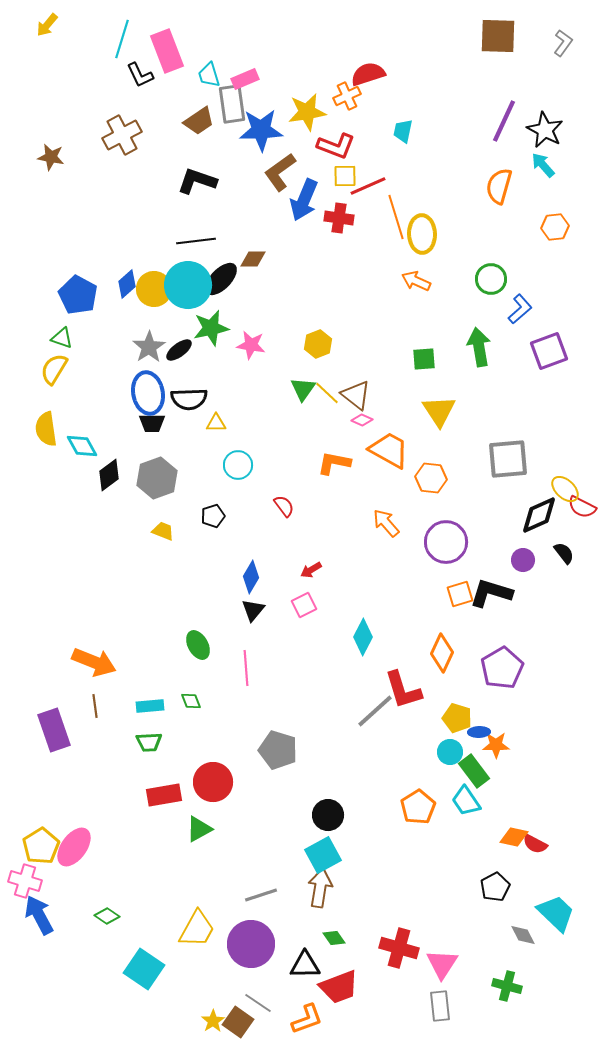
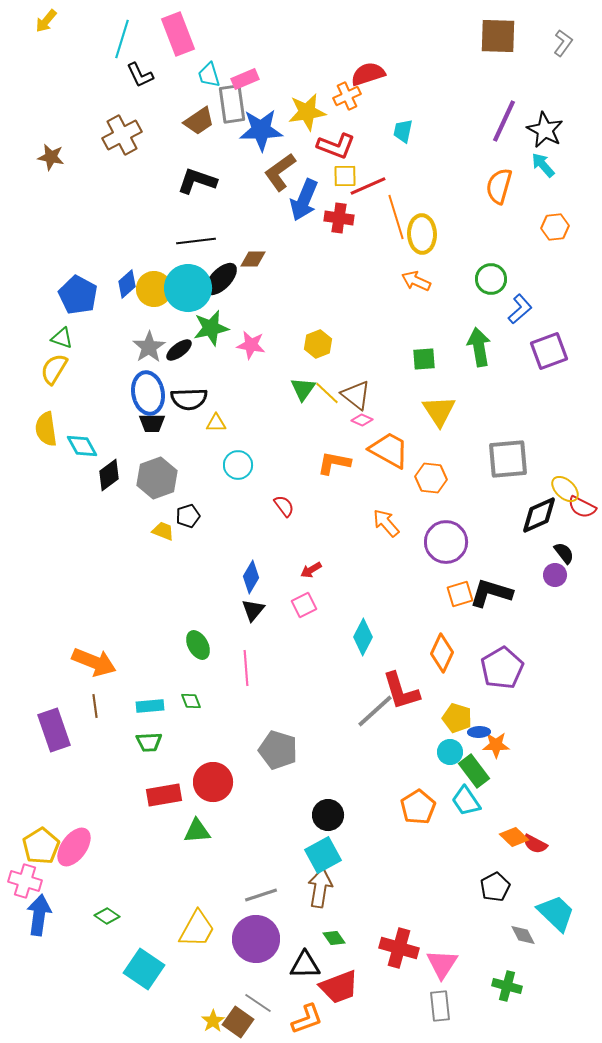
yellow arrow at (47, 25): moved 1 px left, 4 px up
pink rectangle at (167, 51): moved 11 px right, 17 px up
cyan circle at (188, 285): moved 3 px down
black pentagon at (213, 516): moved 25 px left
purple circle at (523, 560): moved 32 px right, 15 px down
red L-shape at (403, 690): moved 2 px left, 1 px down
green triangle at (199, 829): moved 2 px left, 2 px down; rotated 24 degrees clockwise
orange diamond at (514, 837): rotated 32 degrees clockwise
blue arrow at (39, 915): rotated 36 degrees clockwise
purple circle at (251, 944): moved 5 px right, 5 px up
